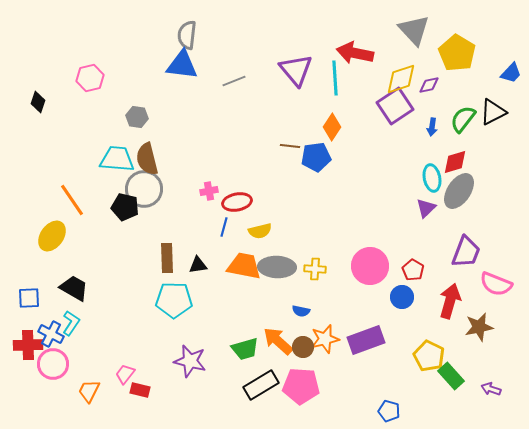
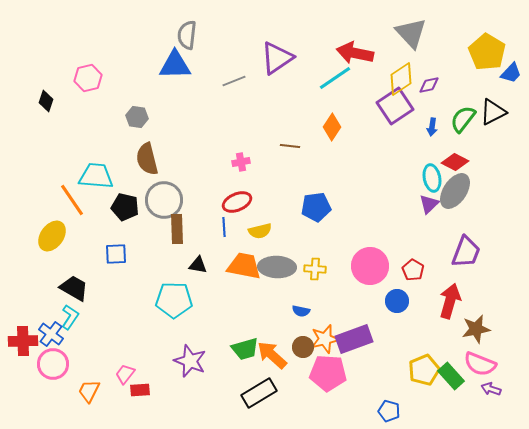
gray triangle at (414, 30): moved 3 px left, 3 px down
yellow pentagon at (457, 53): moved 30 px right, 1 px up
blue triangle at (182, 65): moved 7 px left; rotated 8 degrees counterclockwise
purple triangle at (296, 70): moved 19 px left, 12 px up; rotated 36 degrees clockwise
pink hexagon at (90, 78): moved 2 px left
cyan line at (335, 78): rotated 60 degrees clockwise
yellow diamond at (401, 79): rotated 16 degrees counterclockwise
black diamond at (38, 102): moved 8 px right, 1 px up
blue pentagon at (316, 157): moved 50 px down
cyan trapezoid at (117, 159): moved 21 px left, 17 px down
red diamond at (455, 162): rotated 44 degrees clockwise
gray circle at (144, 189): moved 20 px right, 11 px down
pink cross at (209, 191): moved 32 px right, 29 px up
gray ellipse at (459, 191): moved 4 px left
red ellipse at (237, 202): rotated 12 degrees counterclockwise
purple triangle at (426, 208): moved 3 px right, 4 px up
blue line at (224, 227): rotated 18 degrees counterclockwise
brown rectangle at (167, 258): moved 10 px right, 29 px up
black triangle at (198, 265): rotated 18 degrees clockwise
pink semicircle at (496, 284): moved 16 px left, 80 px down
blue circle at (402, 297): moved 5 px left, 4 px down
blue square at (29, 298): moved 87 px right, 44 px up
cyan L-shape at (71, 323): moved 1 px left, 6 px up
brown star at (479, 327): moved 3 px left, 2 px down
blue cross at (51, 334): rotated 10 degrees clockwise
purple rectangle at (366, 340): moved 12 px left, 1 px up
orange arrow at (278, 341): moved 6 px left, 14 px down
red cross at (28, 345): moved 5 px left, 4 px up
yellow pentagon at (429, 356): moved 5 px left, 14 px down; rotated 24 degrees clockwise
purple star at (190, 361): rotated 8 degrees clockwise
black rectangle at (261, 385): moved 2 px left, 8 px down
pink pentagon at (301, 386): moved 27 px right, 13 px up
red rectangle at (140, 390): rotated 18 degrees counterclockwise
